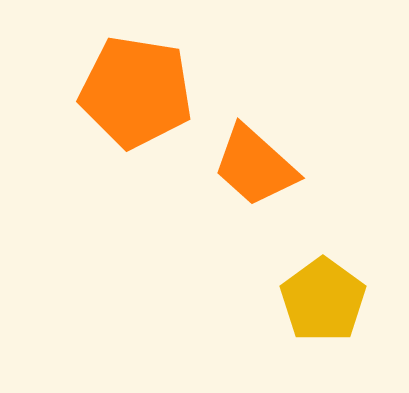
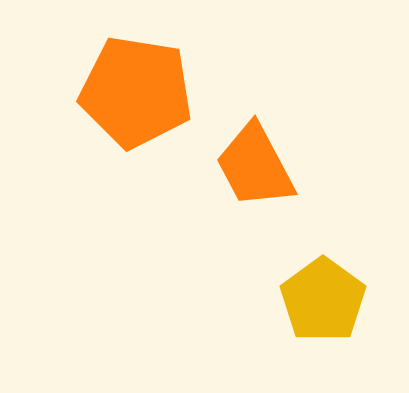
orange trapezoid: rotated 20 degrees clockwise
